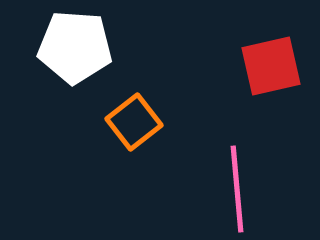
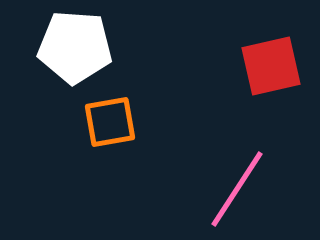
orange square: moved 24 px left; rotated 28 degrees clockwise
pink line: rotated 38 degrees clockwise
